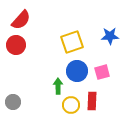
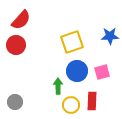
gray circle: moved 2 px right
